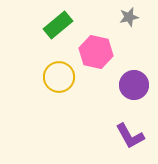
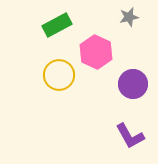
green rectangle: moved 1 px left; rotated 12 degrees clockwise
pink hexagon: rotated 12 degrees clockwise
yellow circle: moved 2 px up
purple circle: moved 1 px left, 1 px up
